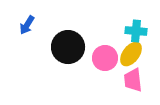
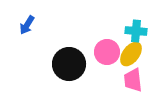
black circle: moved 1 px right, 17 px down
pink circle: moved 2 px right, 6 px up
